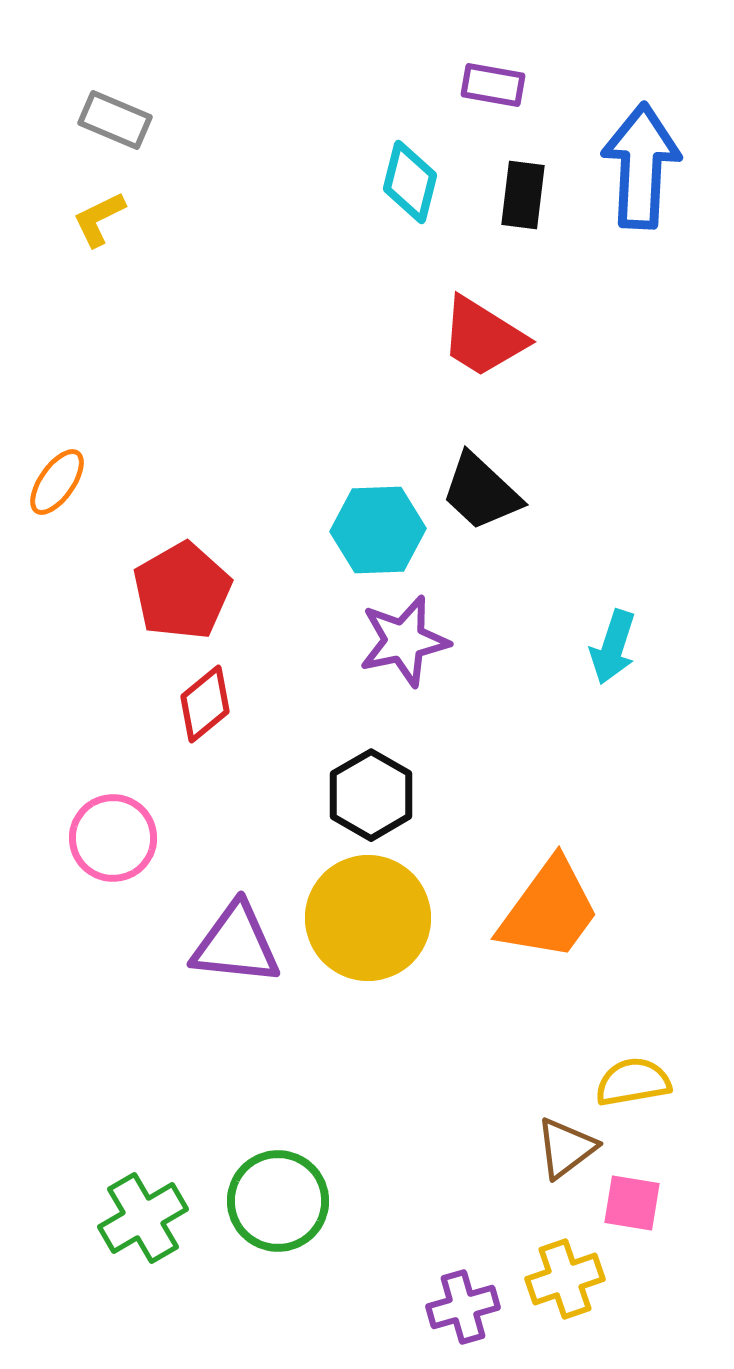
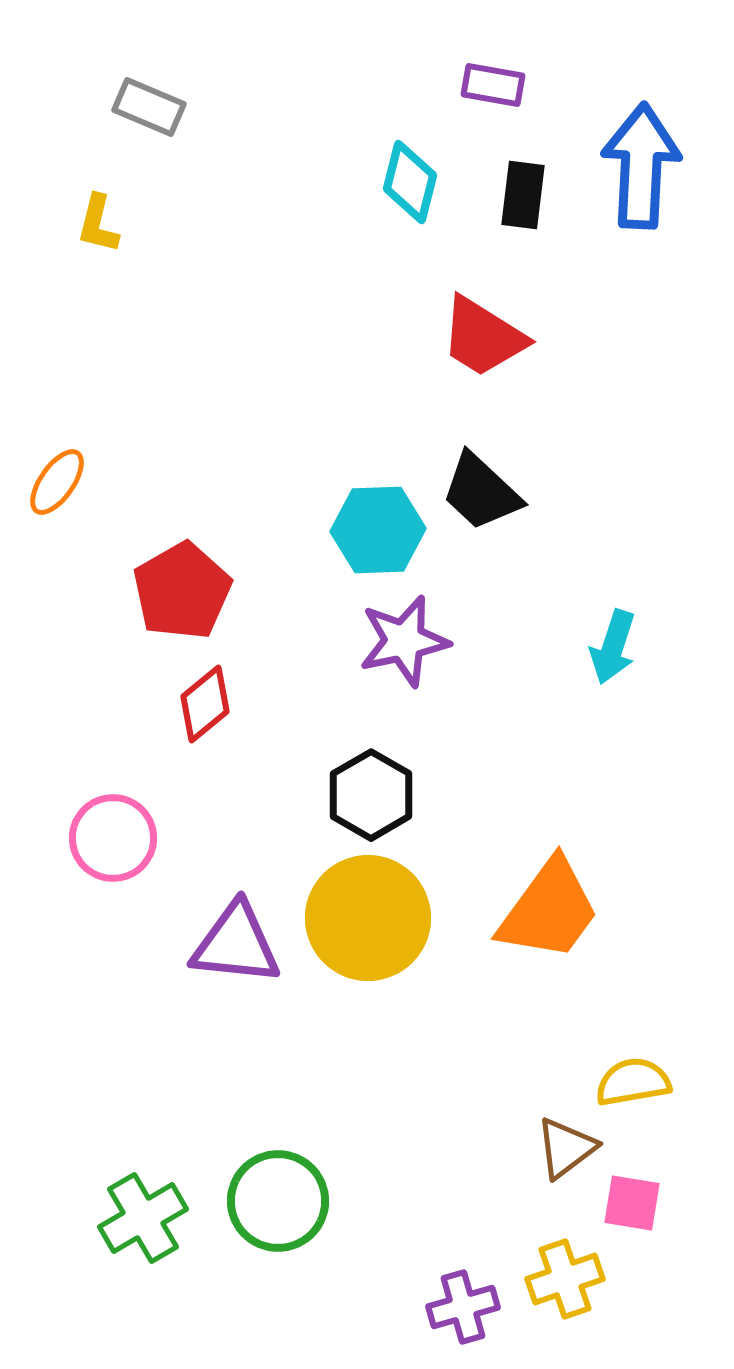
gray rectangle: moved 34 px right, 13 px up
yellow L-shape: moved 1 px left, 5 px down; rotated 50 degrees counterclockwise
